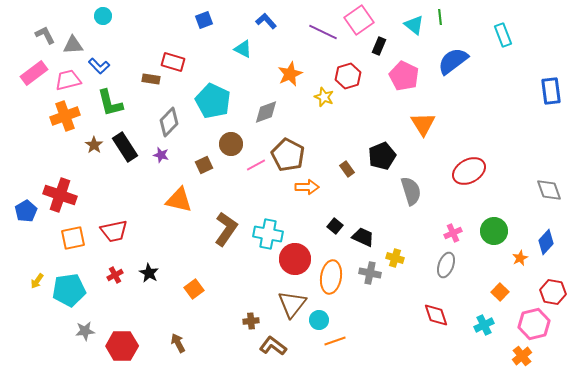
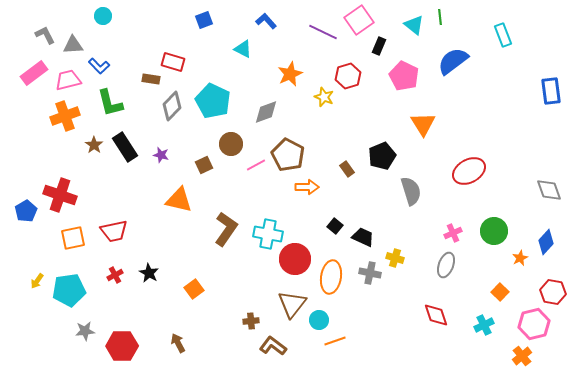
gray diamond at (169, 122): moved 3 px right, 16 px up
